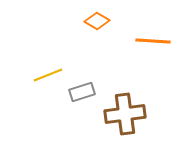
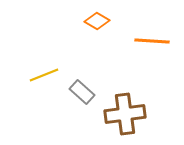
orange line: moved 1 px left
yellow line: moved 4 px left
gray rectangle: rotated 60 degrees clockwise
